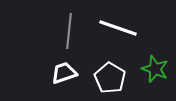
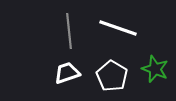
gray line: rotated 12 degrees counterclockwise
white trapezoid: moved 3 px right
white pentagon: moved 2 px right, 2 px up
